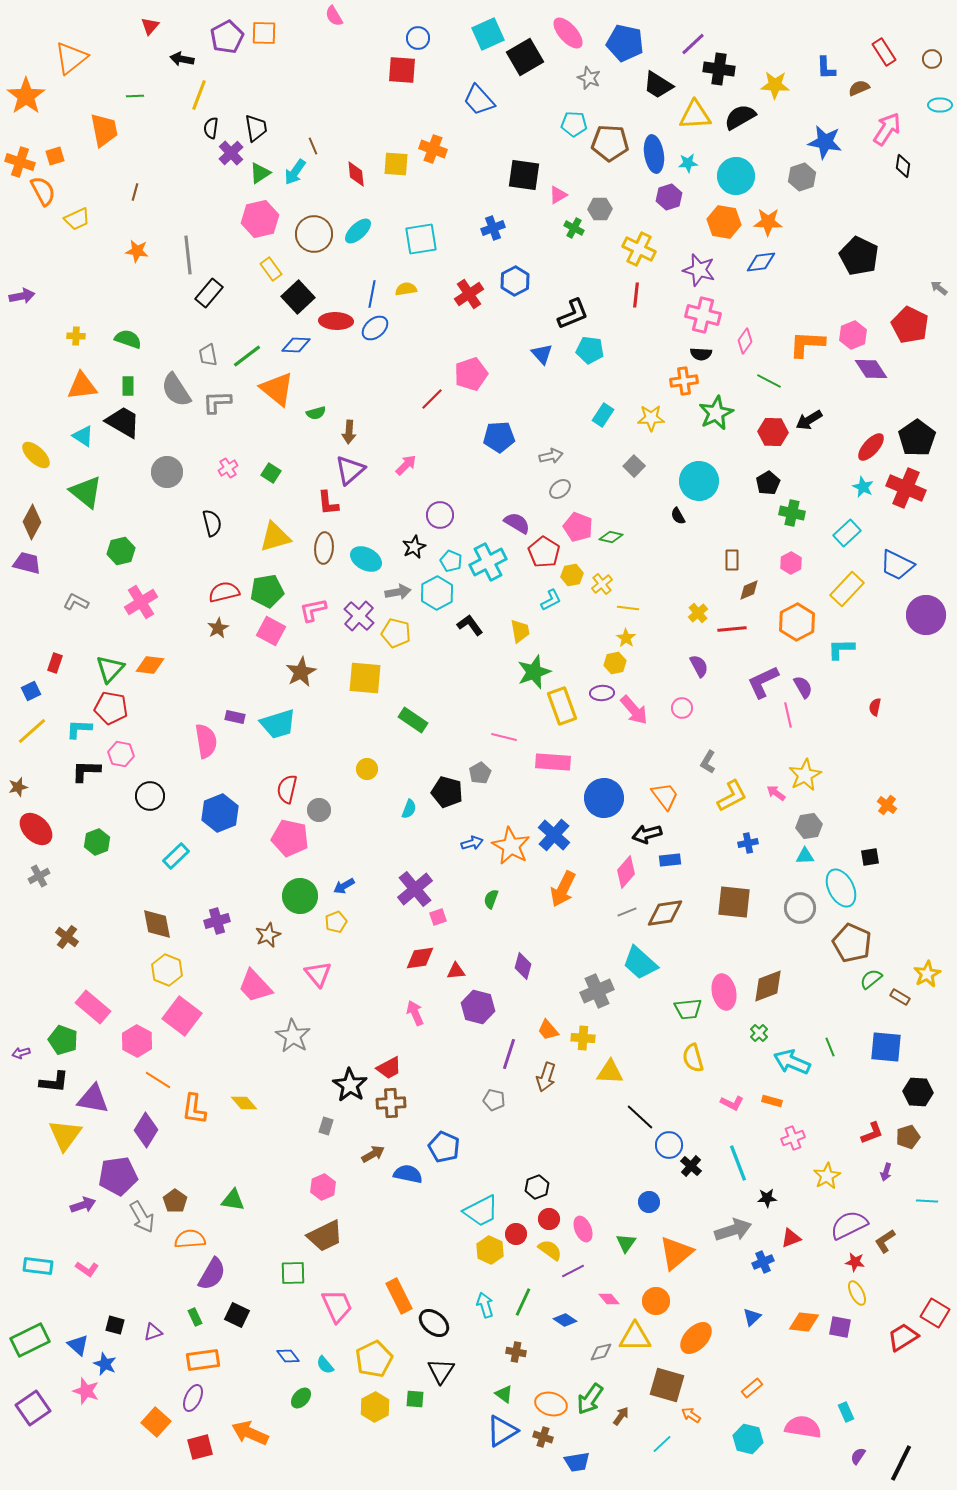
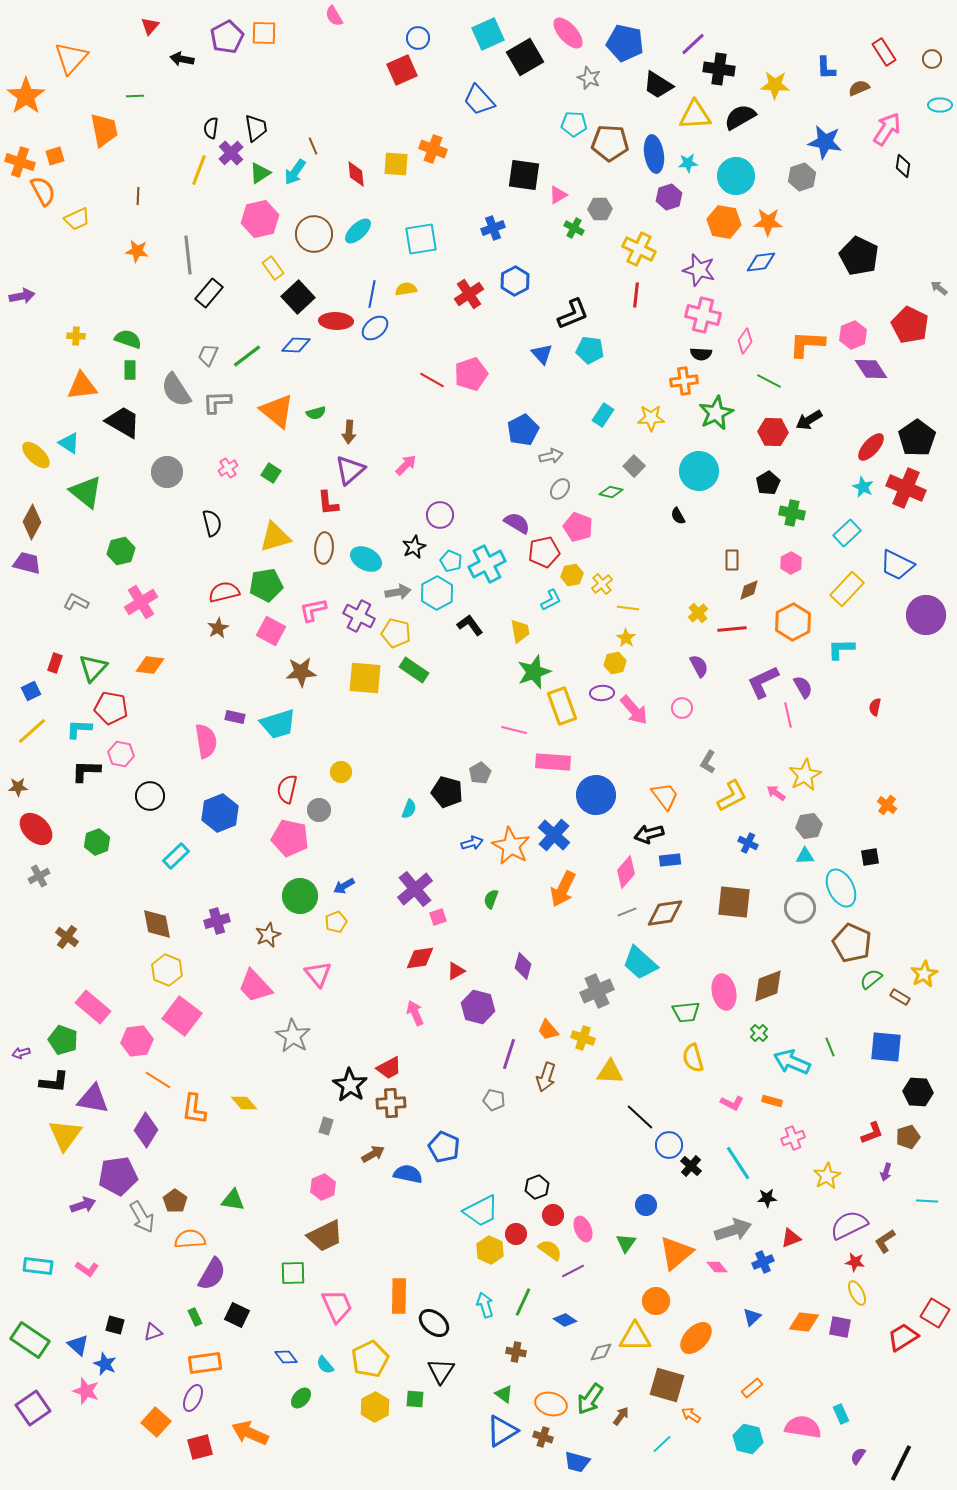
orange triangle at (71, 58): rotated 9 degrees counterclockwise
red square at (402, 70): rotated 28 degrees counterclockwise
yellow line at (199, 95): moved 75 px down
brown line at (135, 192): moved 3 px right, 4 px down; rotated 12 degrees counterclockwise
yellow rectangle at (271, 269): moved 2 px right, 1 px up
gray trapezoid at (208, 355): rotated 35 degrees clockwise
green rectangle at (128, 386): moved 2 px right, 16 px up
orange triangle at (277, 389): moved 22 px down
red line at (432, 399): moved 19 px up; rotated 75 degrees clockwise
cyan triangle at (83, 436): moved 14 px left, 7 px down
blue pentagon at (499, 437): moved 24 px right, 7 px up; rotated 24 degrees counterclockwise
cyan circle at (699, 481): moved 10 px up
gray ellipse at (560, 489): rotated 15 degrees counterclockwise
green diamond at (611, 537): moved 45 px up
red pentagon at (544, 552): rotated 28 degrees clockwise
cyan cross at (488, 562): moved 1 px left, 2 px down
green pentagon at (267, 591): moved 1 px left, 6 px up
purple cross at (359, 616): rotated 16 degrees counterclockwise
orange hexagon at (797, 622): moved 4 px left
green triangle at (110, 669): moved 17 px left, 1 px up
brown star at (301, 672): rotated 24 degrees clockwise
green rectangle at (413, 720): moved 1 px right, 50 px up
pink line at (504, 737): moved 10 px right, 7 px up
yellow circle at (367, 769): moved 26 px left, 3 px down
brown star at (18, 787): rotated 12 degrees clockwise
blue circle at (604, 798): moved 8 px left, 3 px up
black arrow at (647, 834): moved 2 px right
blue cross at (748, 843): rotated 36 degrees clockwise
red triangle at (456, 971): rotated 24 degrees counterclockwise
yellow star at (927, 974): moved 3 px left
green trapezoid at (688, 1009): moved 2 px left, 3 px down
yellow cross at (583, 1038): rotated 15 degrees clockwise
pink hexagon at (137, 1041): rotated 24 degrees clockwise
cyan line at (738, 1163): rotated 12 degrees counterclockwise
blue circle at (649, 1202): moved 3 px left, 3 px down
red circle at (549, 1219): moved 4 px right, 4 px up
orange rectangle at (399, 1296): rotated 28 degrees clockwise
pink diamond at (609, 1299): moved 108 px right, 32 px up
green rectangle at (30, 1340): rotated 60 degrees clockwise
blue diamond at (288, 1356): moved 2 px left, 1 px down
yellow pentagon at (374, 1359): moved 4 px left
orange rectangle at (203, 1360): moved 2 px right, 3 px down
cyan rectangle at (846, 1412): moved 5 px left, 2 px down
blue trapezoid at (577, 1462): rotated 24 degrees clockwise
